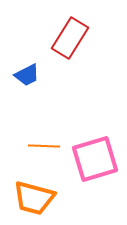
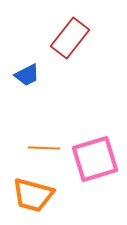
red rectangle: rotated 6 degrees clockwise
orange line: moved 2 px down
orange trapezoid: moved 1 px left, 3 px up
